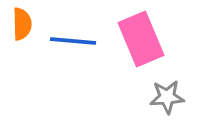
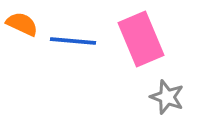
orange semicircle: rotated 64 degrees counterclockwise
gray star: rotated 24 degrees clockwise
